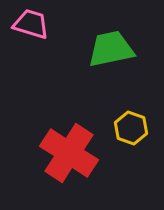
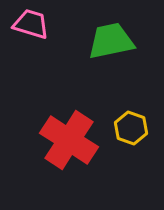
green trapezoid: moved 8 px up
red cross: moved 13 px up
